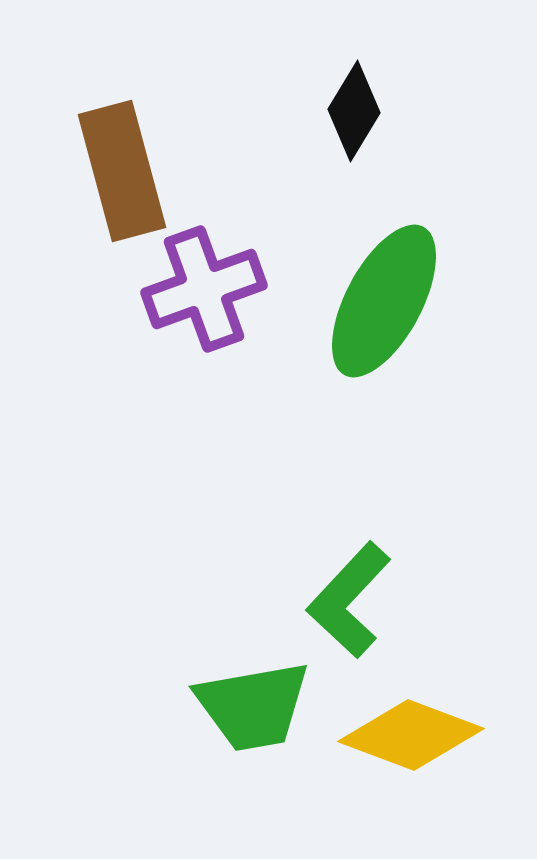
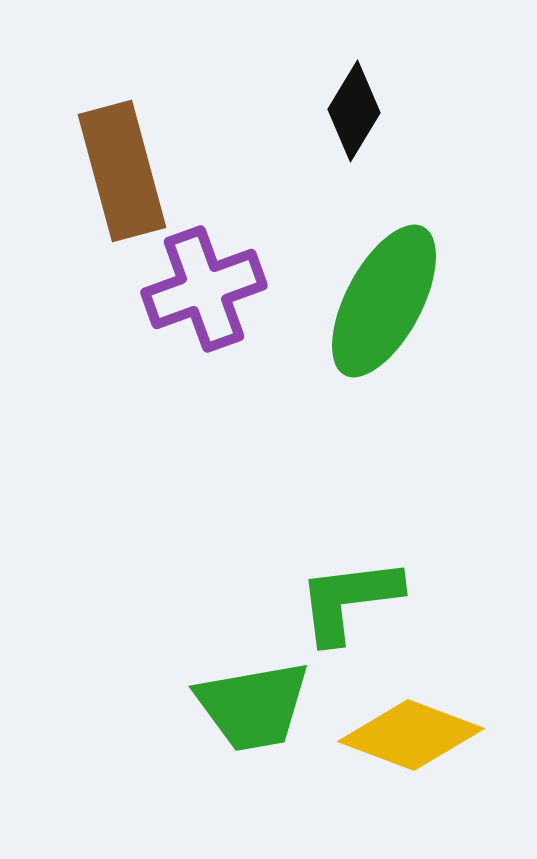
green L-shape: rotated 40 degrees clockwise
